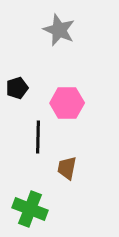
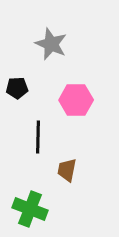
gray star: moved 8 px left, 14 px down
black pentagon: rotated 15 degrees clockwise
pink hexagon: moved 9 px right, 3 px up
brown trapezoid: moved 2 px down
